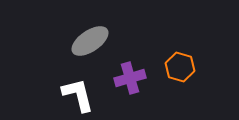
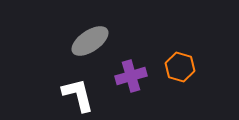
purple cross: moved 1 px right, 2 px up
